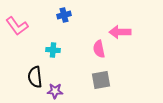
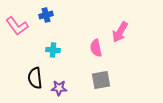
blue cross: moved 18 px left
pink arrow: rotated 60 degrees counterclockwise
pink semicircle: moved 3 px left, 1 px up
black semicircle: moved 1 px down
purple star: moved 4 px right, 3 px up
